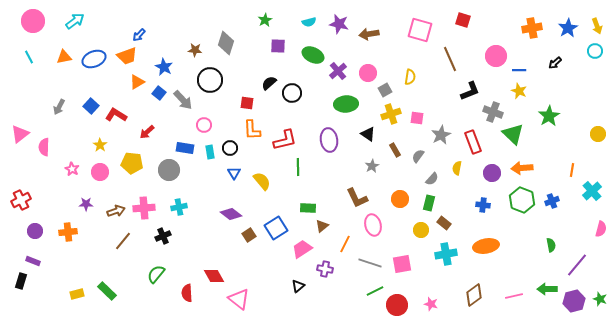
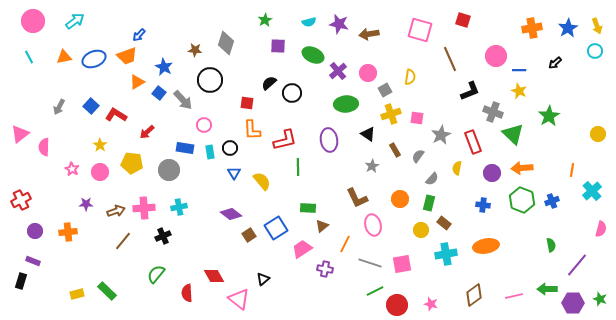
black triangle at (298, 286): moved 35 px left, 7 px up
purple hexagon at (574, 301): moved 1 px left, 2 px down; rotated 15 degrees clockwise
